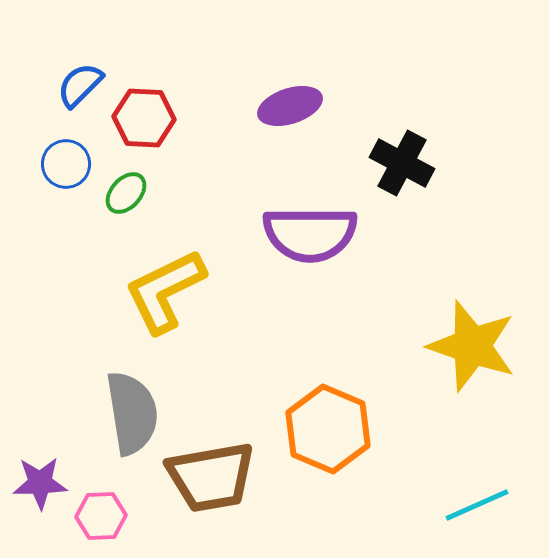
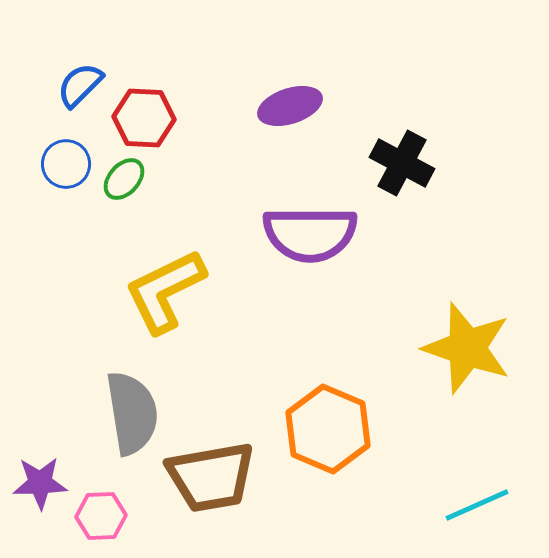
green ellipse: moved 2 px left, 14 px up
yellow star: moved 5 px left, 2 px down
